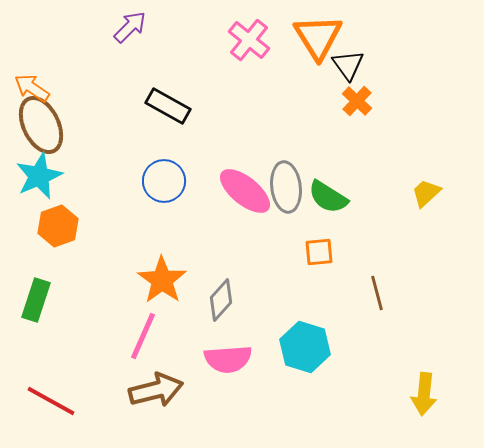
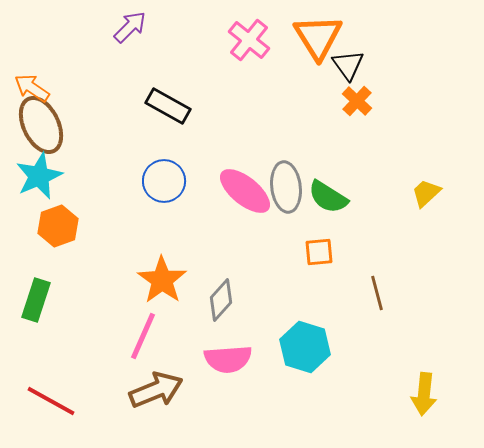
brown arrow: rotated 8 degrees counterclockwise
